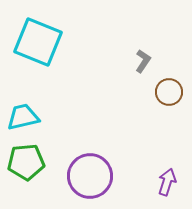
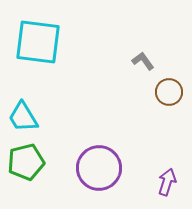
cyan square: rotated 15 degrees counterclockwise
gray L-shape: rotated 70 degrees counterclockwise
cyan trapezoid: rotated 108 degrees counterclockwise
green pentagon: rotated 9 degrees counterclockwise
purple circle: moved 9 px right, 8 px up
